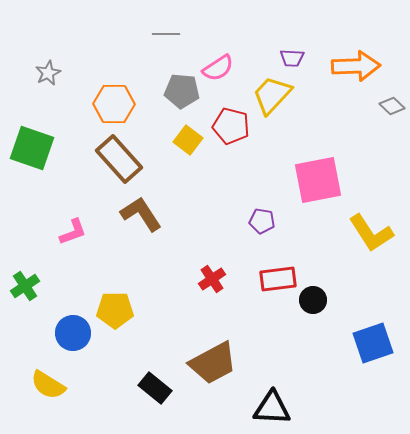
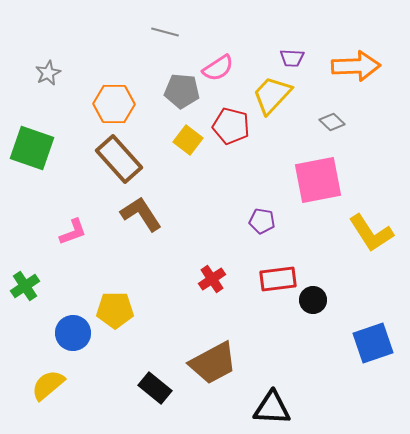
gray line: moved 1 px left, 2 px up; rotated 16 degrees clockwise
gray diamond: moved 60 px left, 16 px down
yellow semicircle: rotated 108 degrees clockwise
